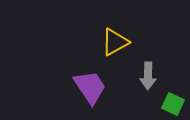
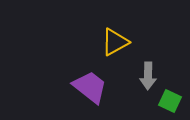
purple trapezoid: rotated 18 degrees counterclockwise
green square: moved 3 px left, 3 px up
